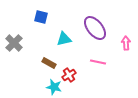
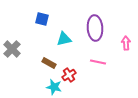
blue square: moved 1 px right, 2 px down
purple ellipse: rotated 35 degrees clockwise
gray cross: moved 2 px left, 6 px down
